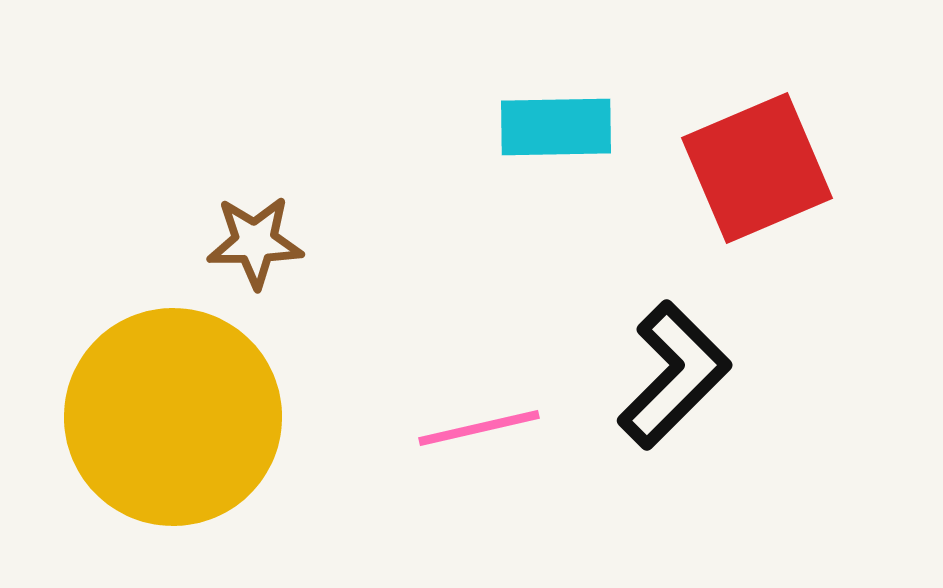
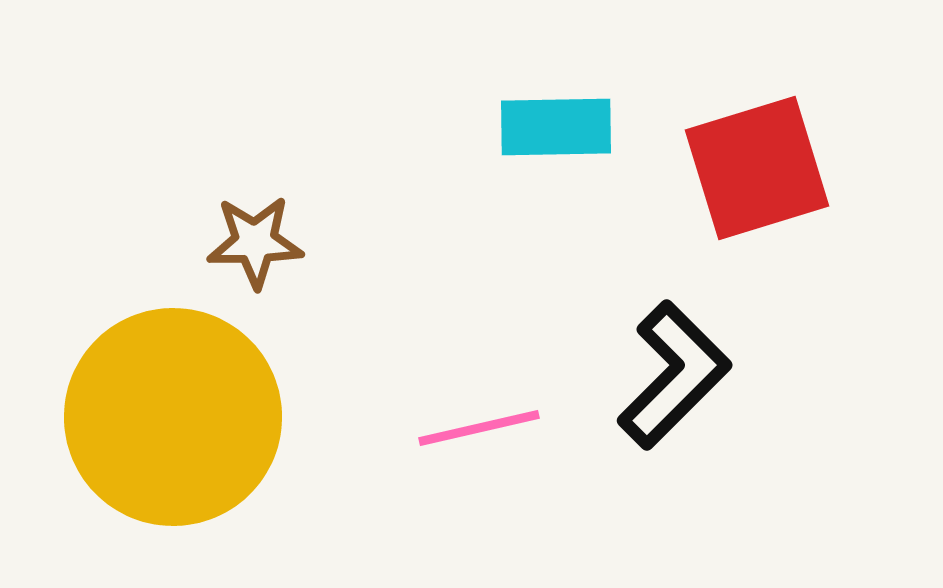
red square: rotated 6 degrees clockwise
